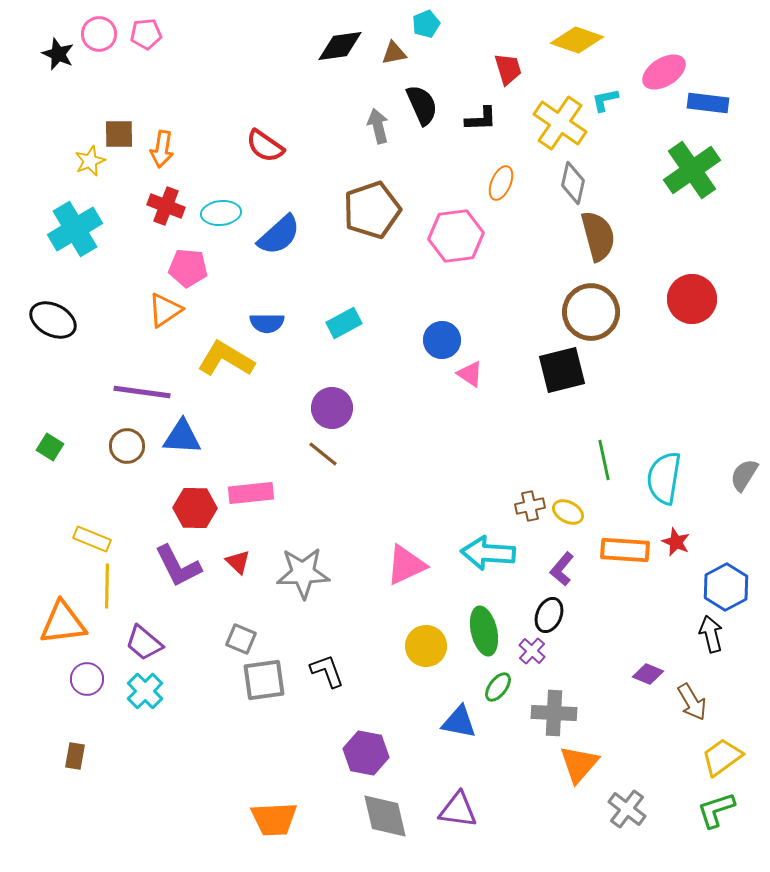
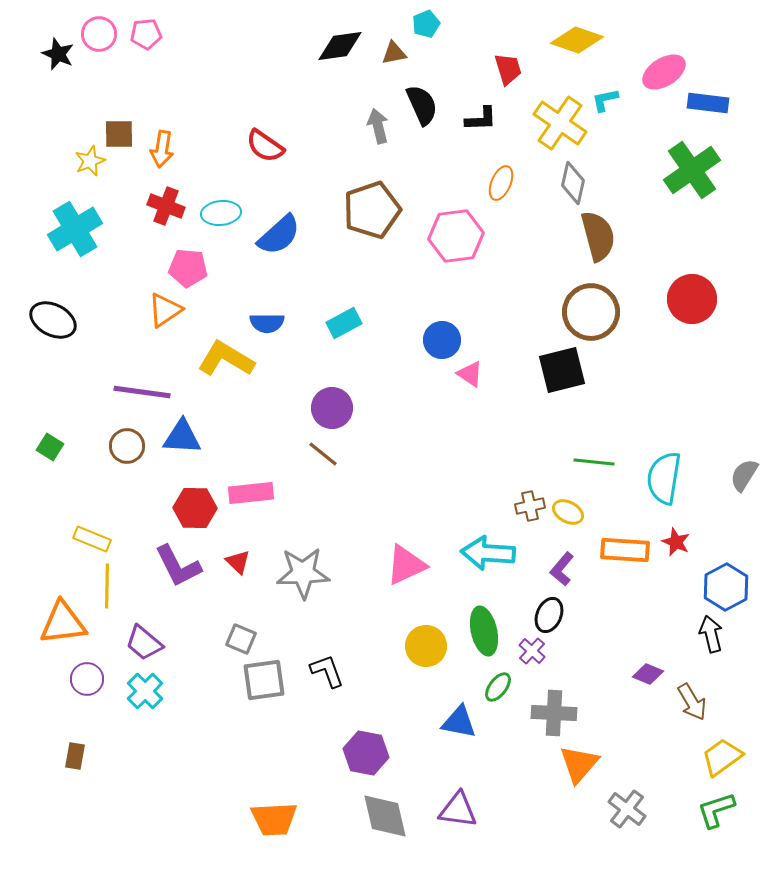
green line at (604, 460): moved 10 px left, 2 px down; rotated 72 degrees counterclockwise
